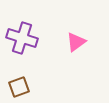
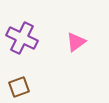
purple cross: rotated 8 degrees clockwise
